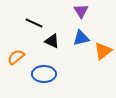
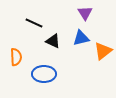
purple triangle: moved 4 px right, 2 px down
black triangle: moved 1 px right
orange semicircle: rotated 126 degrees clockwise
